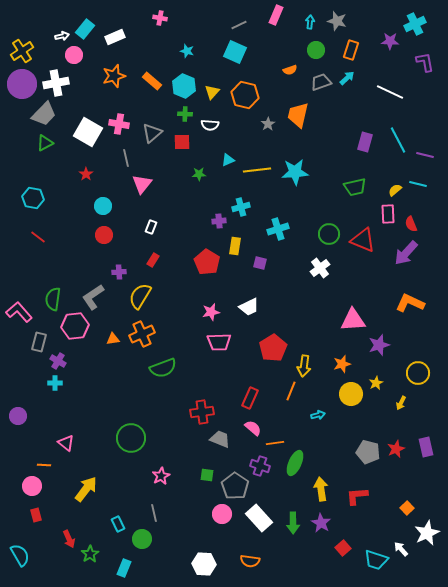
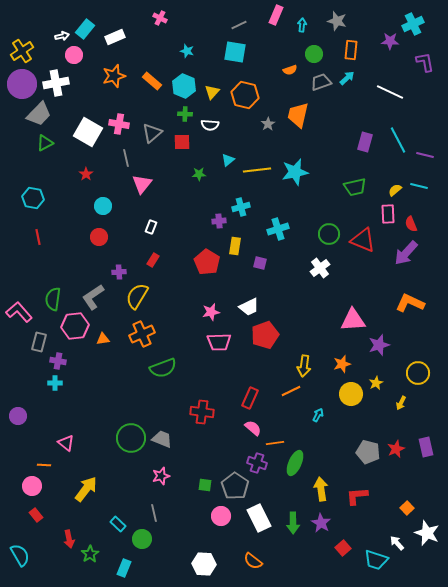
pink cross at (160, 18): rotated 16 degrees clockwise
cyan arrow at (310, 22): moved 8 px left, 3 px down
cyan cross at (415, 24): moved 2 px left
green circle at (316, 50): moved 2 px left, 4 px down
orange rectangle at (351, 50): rotated 12 degrees counterclockwise
cyan square at (235, 52): rotated 15 degrees counterclockwise
gray trapezoid at (44, 114): moved 5 px left
cyan triangle at (228, 160): rotated 16 degrees counterclockwise
cyan star at (295, 172): rotated 8 degrees counterclockwise
cyan line at (418, 184): moved 1 px right, 2 px down
red circle at (104, 235): moved 5 px left, 2 px down
red line at (38, 237): rotated 42 degrees clockwise
yellow semicircle at (140, 296): moved 3 px left
orange triangle at (113, 339): moved 10 px left
red pentagon at (273, 348): moved 8 px left, 13 px up; rotated 12 degrees clockwise
purple cross at (58, 361): rotated 21 degrees counterclockwise
orange line at (291, 391): rotated 42 degrees clockwise
red cross at (202, 412): rotated 15 degrees clockwise
cyan arrow at (318, 415): rotated 48 degrees counterclockwise
gray trapezoid at (220, 439): moved 58 px left
purple cross at (260, 466): moved 3 px left, 3 px up
green square at (207, 475): moved 2 px left, 10 px down
pink star at (161, 476): rotated 12 degrees clockwise
pink circle at (222, 514): moved 1 px left, 2 px down
red rectangle at (36, 515): rotated 24 degrees counterclockwise
white rectangle at (259, 518): rotated 16 degrees clockwise
cyan rectangle at (118, 524): rotated 21 degrees counterclockwise
white star at (427, 533): rotated 25 degrees counterclockwise
red arrow at (69, 539): rotated 12 degrees clockwise
white arrow at (401, 549): moved 4 px left, 6 px up
orange semicircle at (250, 561): moved 3 px right; rotated 30 degrees clockwise
